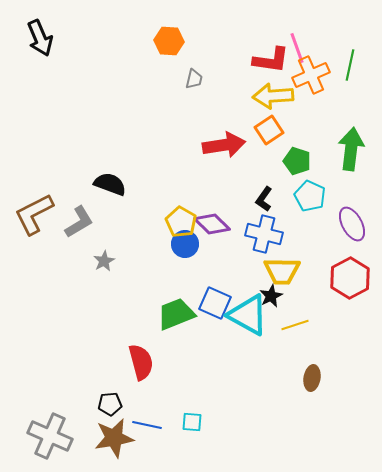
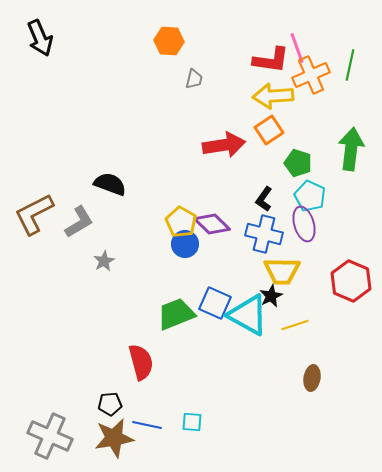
green pentagon: moved 1 px right, 2 px down
purple ellipse: moved 48 px left; rotated 12 degrees clockwise
red hexagon: moved 1 px right, 3 px down; rotated 9 degrees counterclockwise
